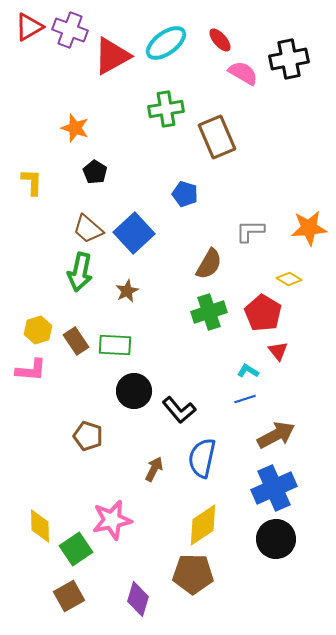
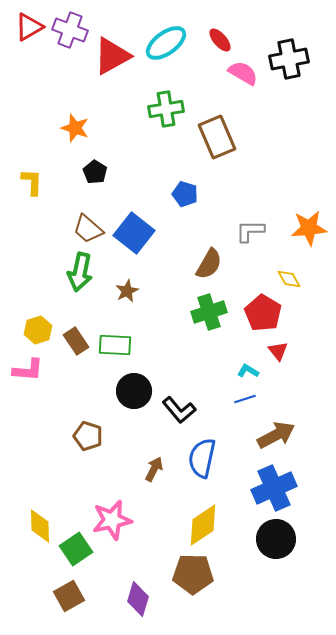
blue square at (134, 233): rotated 9 degrees counterclockwise
yellow diamond at (289, 279): rotated 30 degrees clockwise
pink L-shape at (31, 370): moved 3 px left
